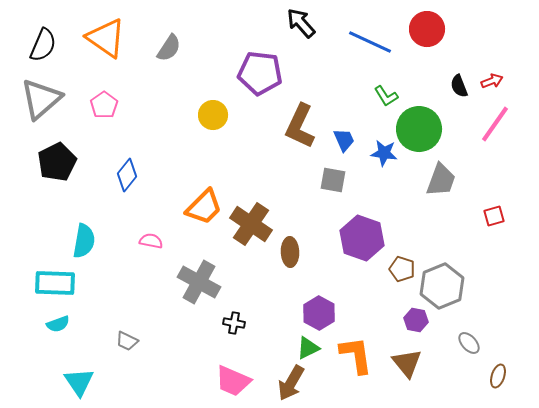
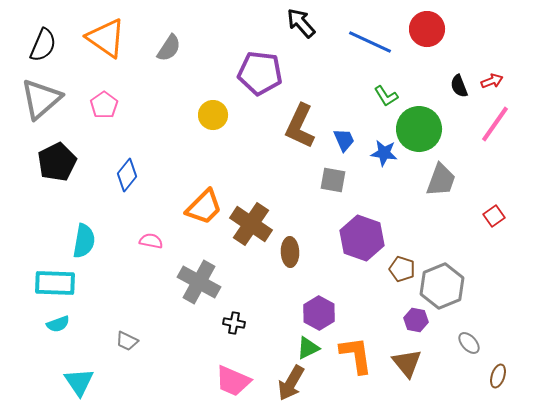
red square at (494, 216): rotated 20 degrees counterclockwise
